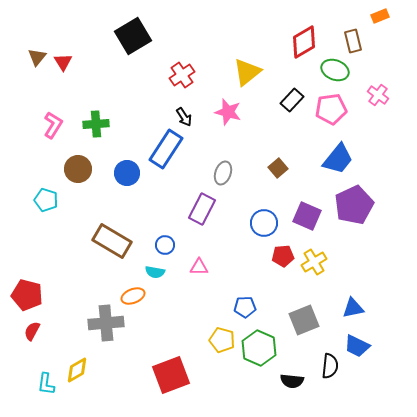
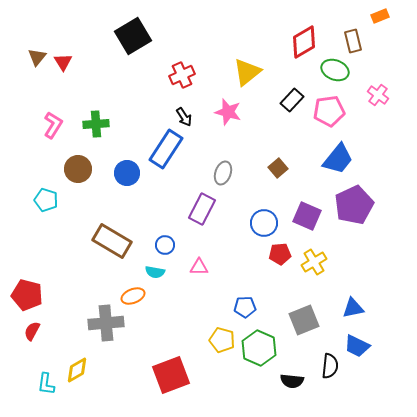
red cross at (182, 75): rotated 10 degrees clockwise
pink pentagon at (331, 109): moved 2 px left, 2 px down
red pentagon at (283, 256): moved 3 px left, 2 px up
